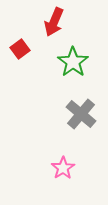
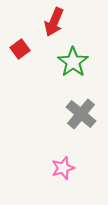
pink star: rotated 15 degrees clockwise
